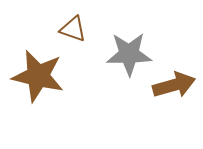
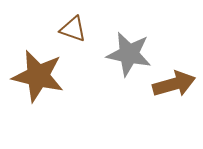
gray star: rotated 12 degrees clockwise
brown arrow: moved 1 px up
